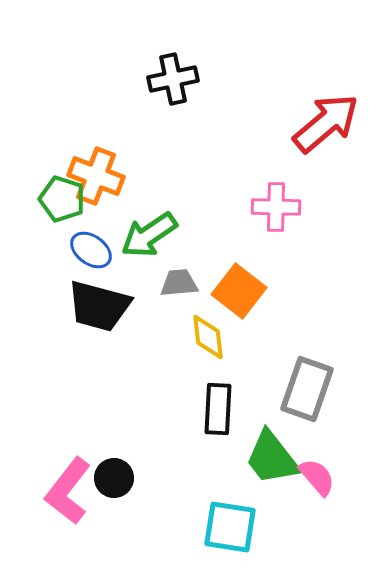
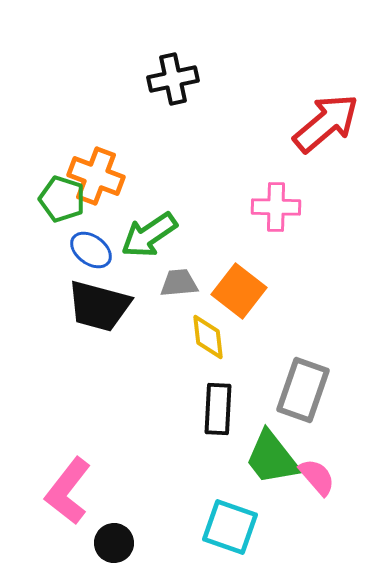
gray rectangle: moved 4 px left, 1 px down
black circle: moved 65 px down
cyan square: rotated 10 degrees clockwise
